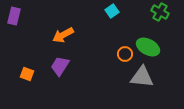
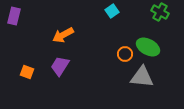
orange square: moved 2 px up
